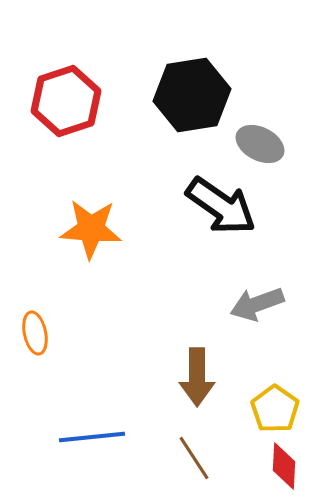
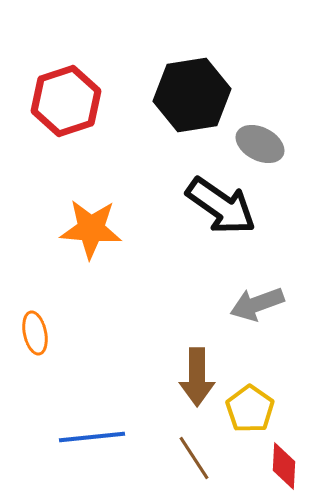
yellow pentagon: moved 25 px left
